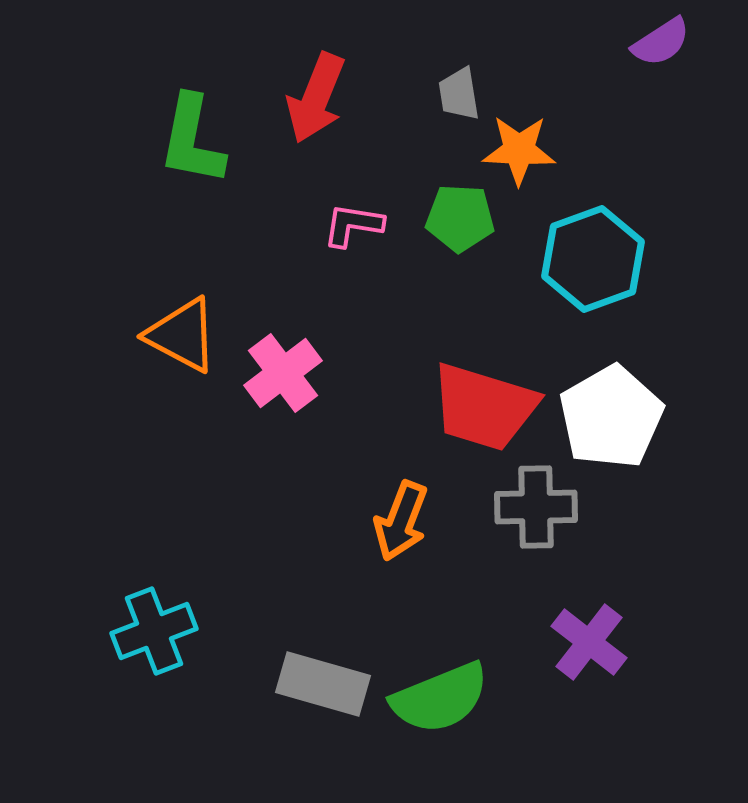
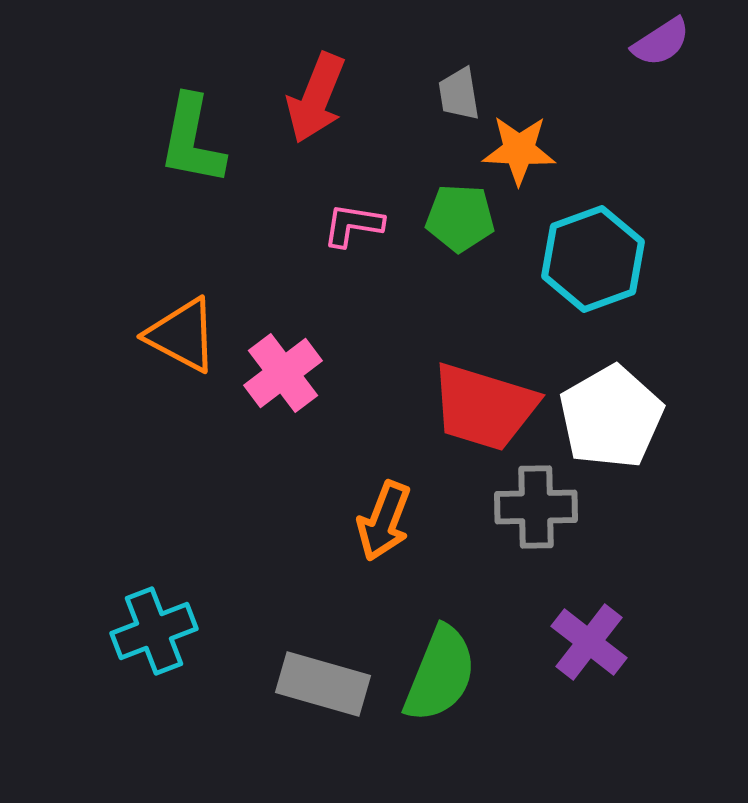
orange arrow: moved 17 px left
green semicircle: moved 24 px up; rotated 46 degrees counterclockwise
